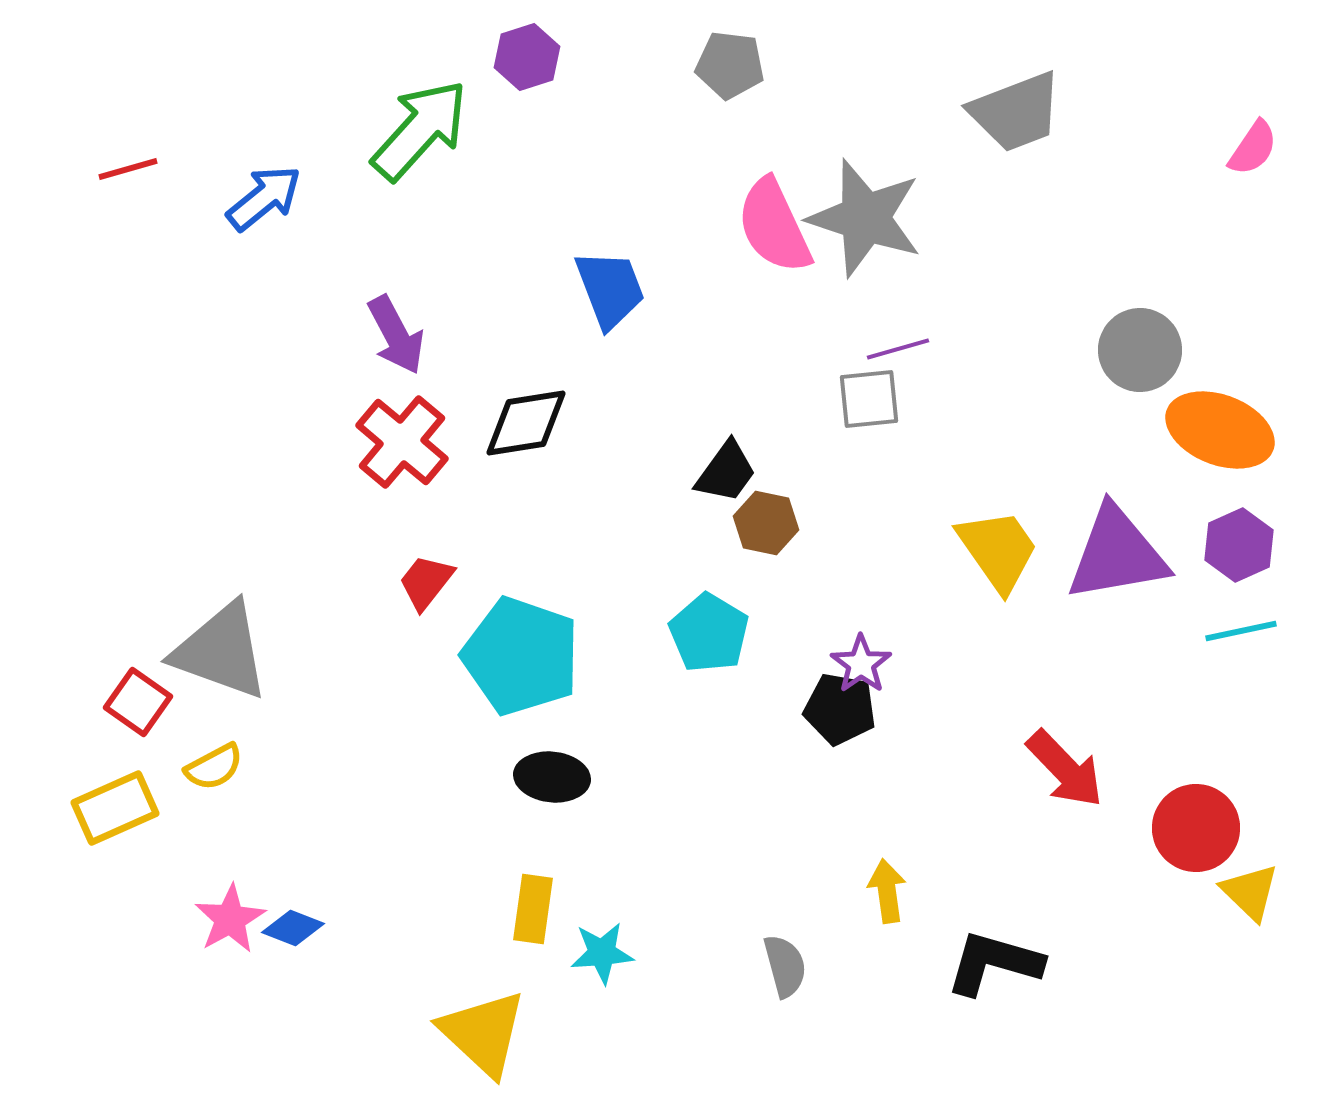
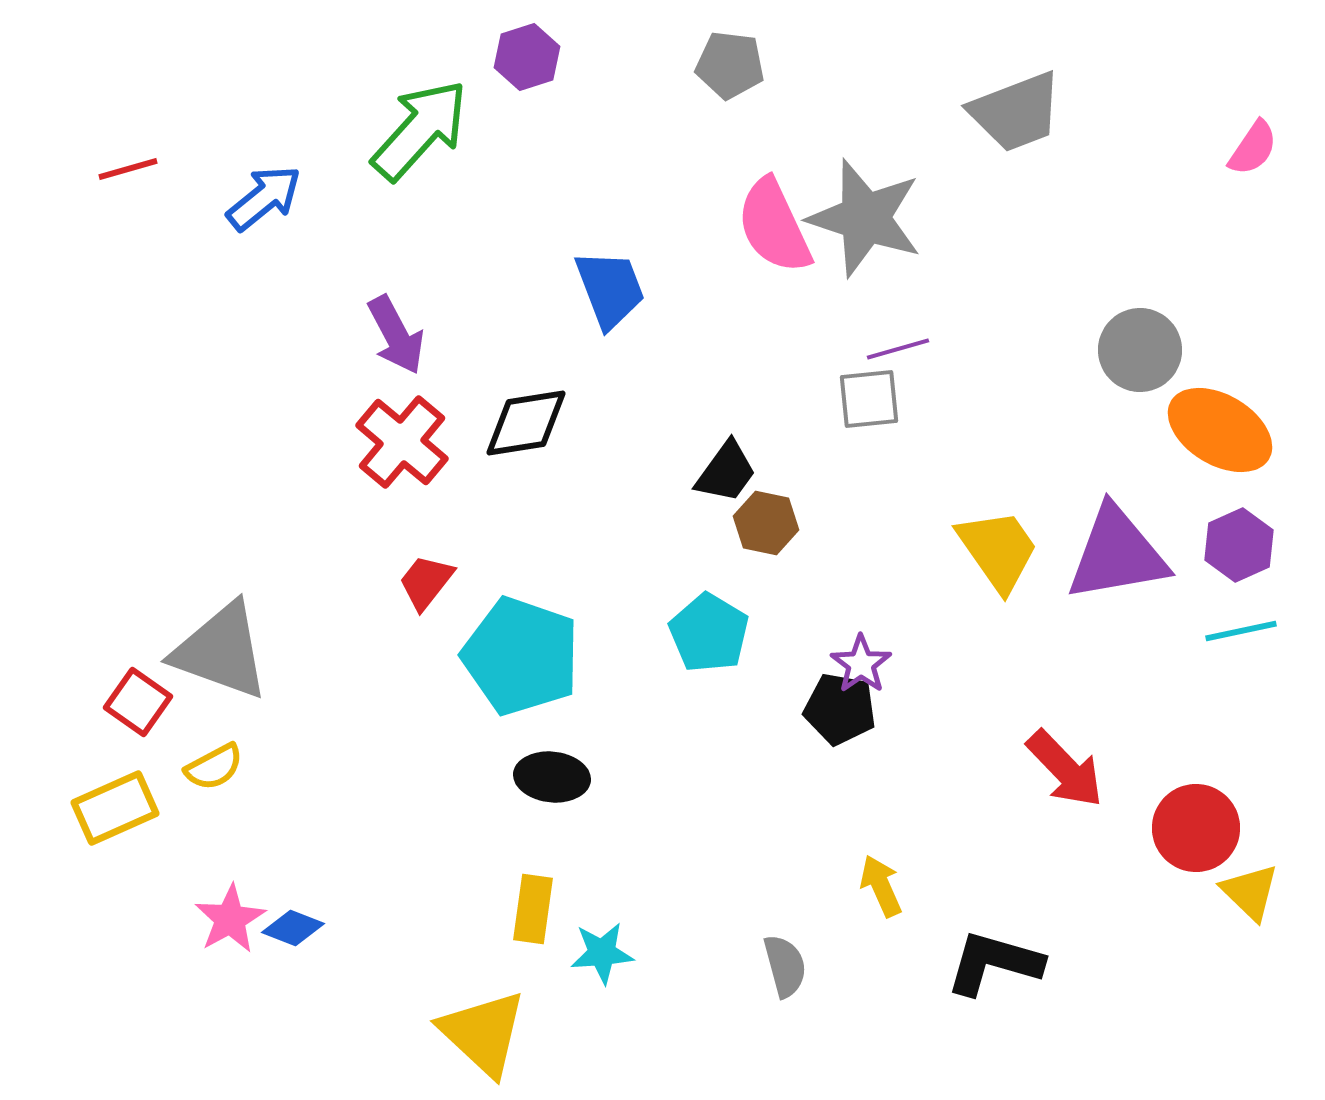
orange ellipse at (1220, 430): rotated 10 degrees clockwise
yellow arrow at (887, 891): moved 6 px left, 5 px up; rotated 16 degrees counterclockwise
